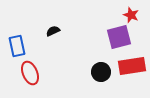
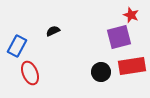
blue rectangle: rotated 40 degrees clockwise
